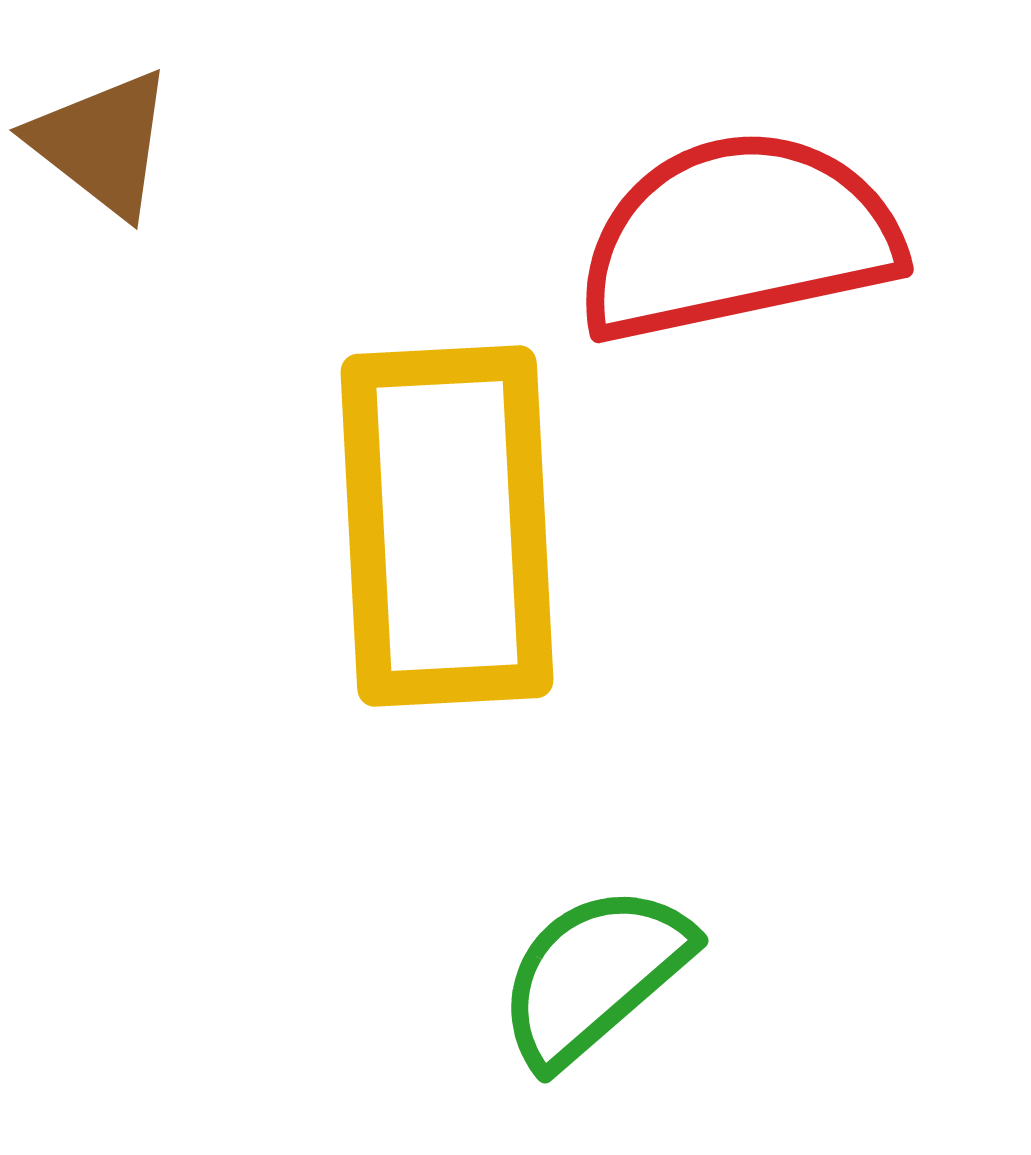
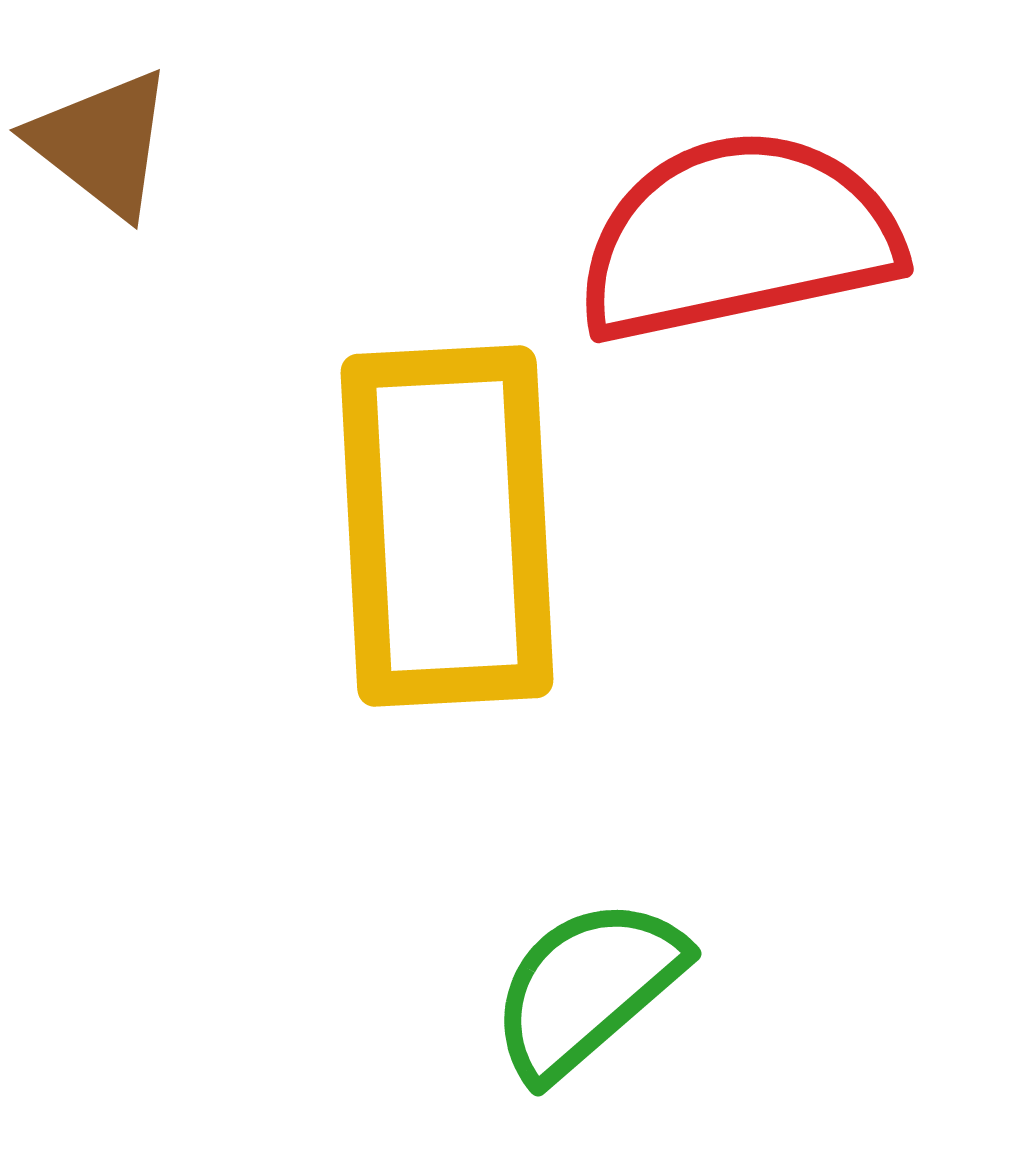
green semicircle: moved 7 px left, 13 px down
